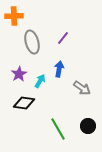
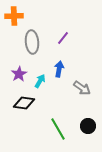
gray ellipse: rotated 10 degrees clockwise
